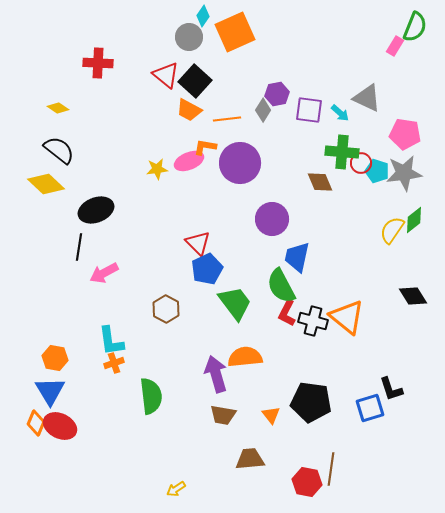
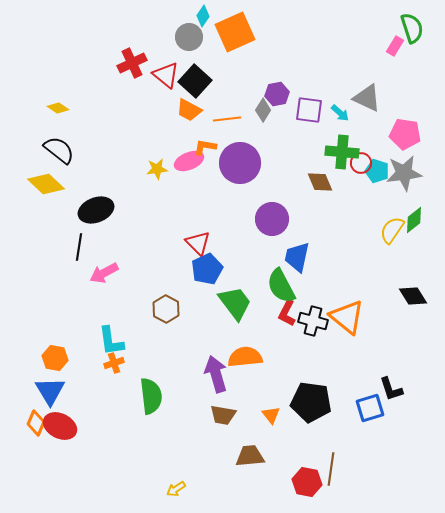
green semicircle at (415, 27): moved 3 px left, 1 px down; rotated 40 degrees counterclockwise
red cross at (98, 63): moved 34 px right; rotated 28 degrees counterclockwise
brown trapezoid at (250, 459): moved 3 px up
